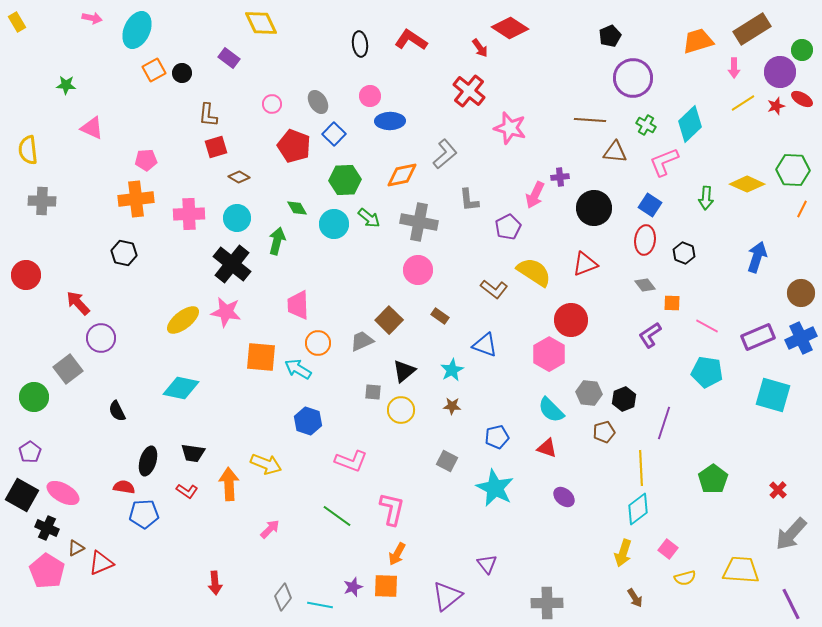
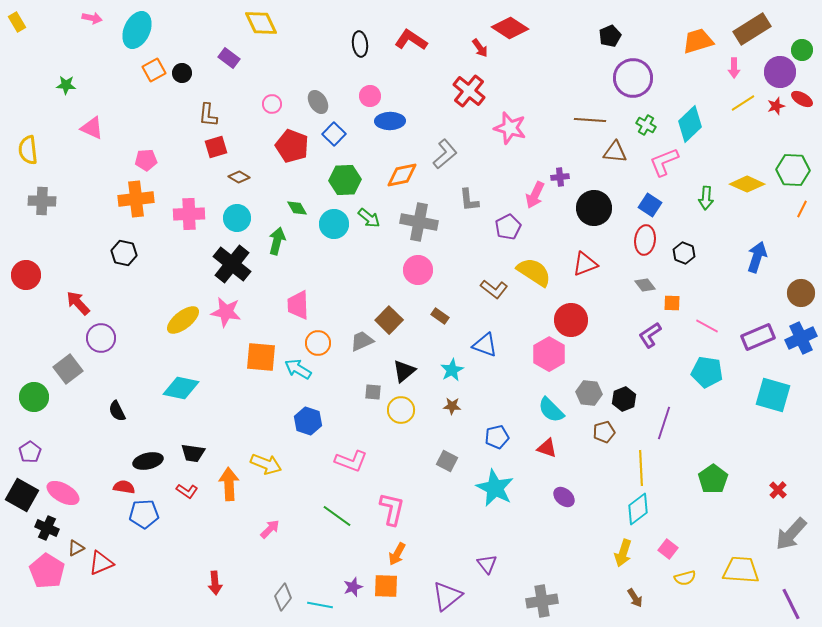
red pentagon at (294, 146): moved 2 px left
black ellipse at (148, 461): rotated 60 degrees clockwise
gray cross at (547, 603): moved 5 px left, 2 px up; rotated 8 degrees counterclockwise
